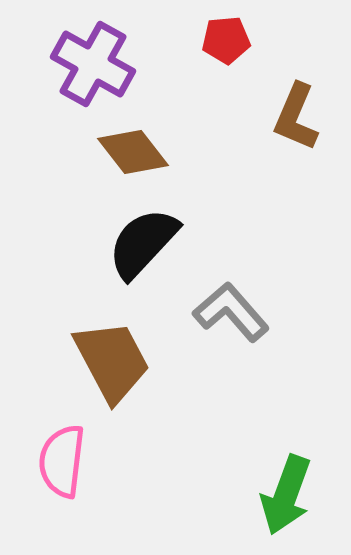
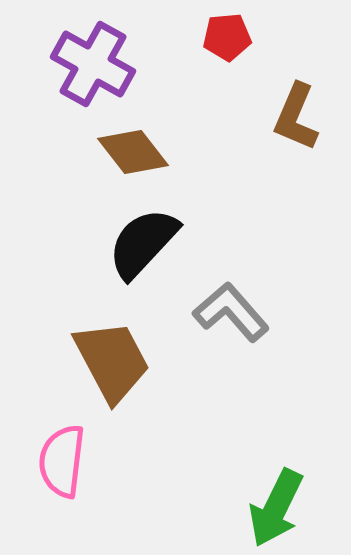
red pentagon: moved 1 px right, 3 px up
green arrow: moved 10 px left, 13 px down; rotated 6 degrees clockwise
